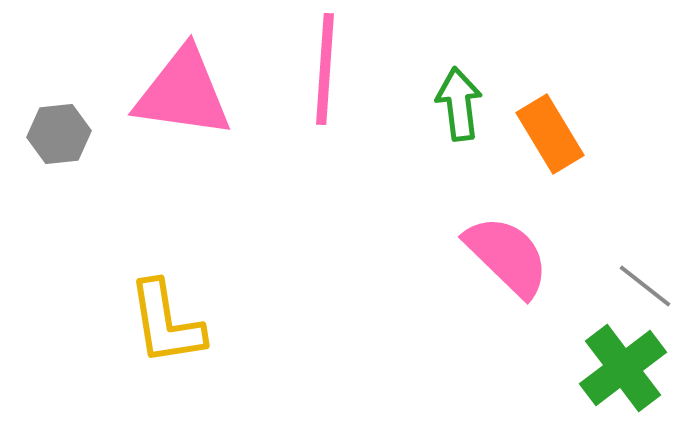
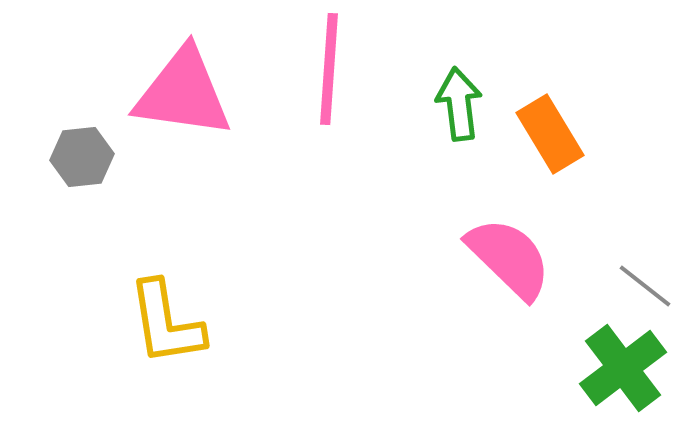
pink line: moved 4 px right
gray hexagon: moved 23 px right, 23 px down
pink semicircle: moved 2 px right, 2 px down
